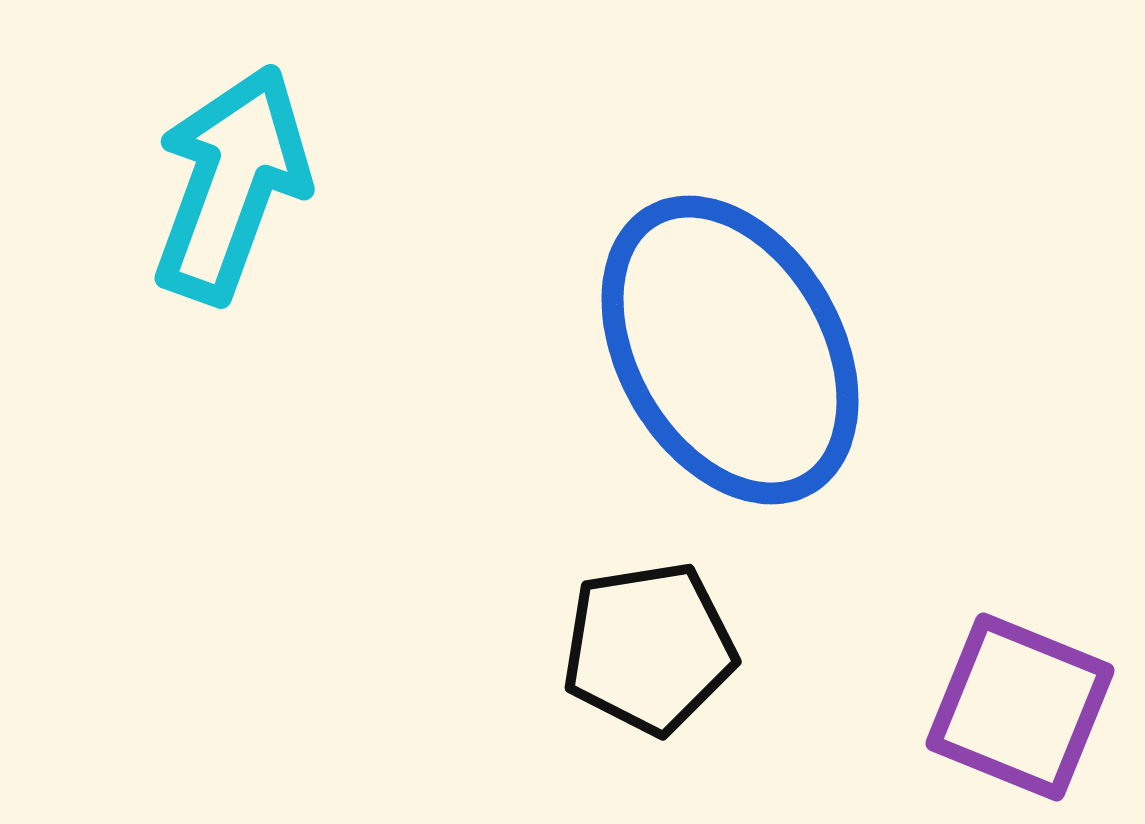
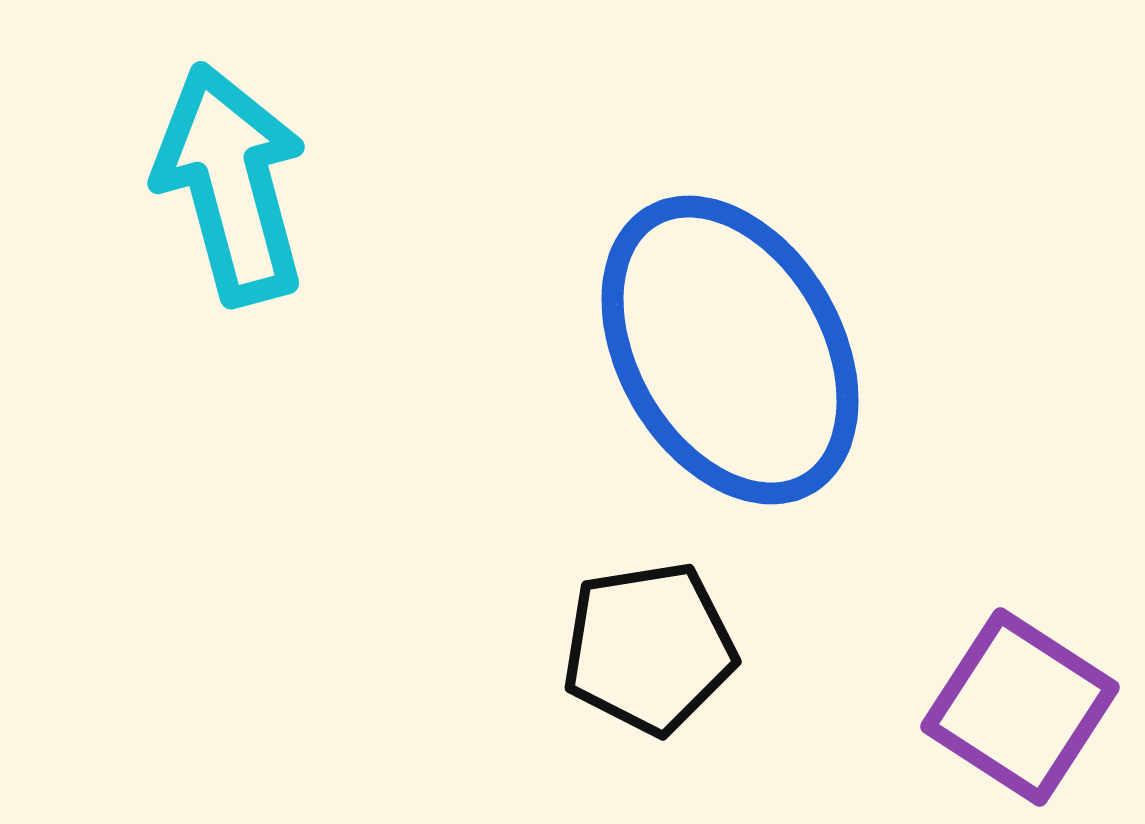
cyan arrow: rotated 35 degrees counterclockwise
purple square: rotated 11 degrees clockwise
